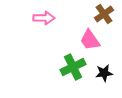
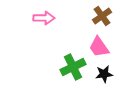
brown cross: moved 2 px left, 2 px down
pink trapezoid: moved 9 px right, 7 px down
black star: moved 1 px down
